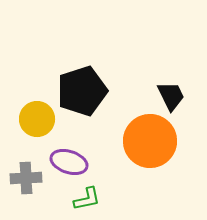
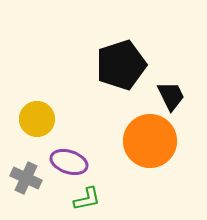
black pentagon: moved 39 px right, 26 px up
gray cross: rotated 28 degrees clockwise
